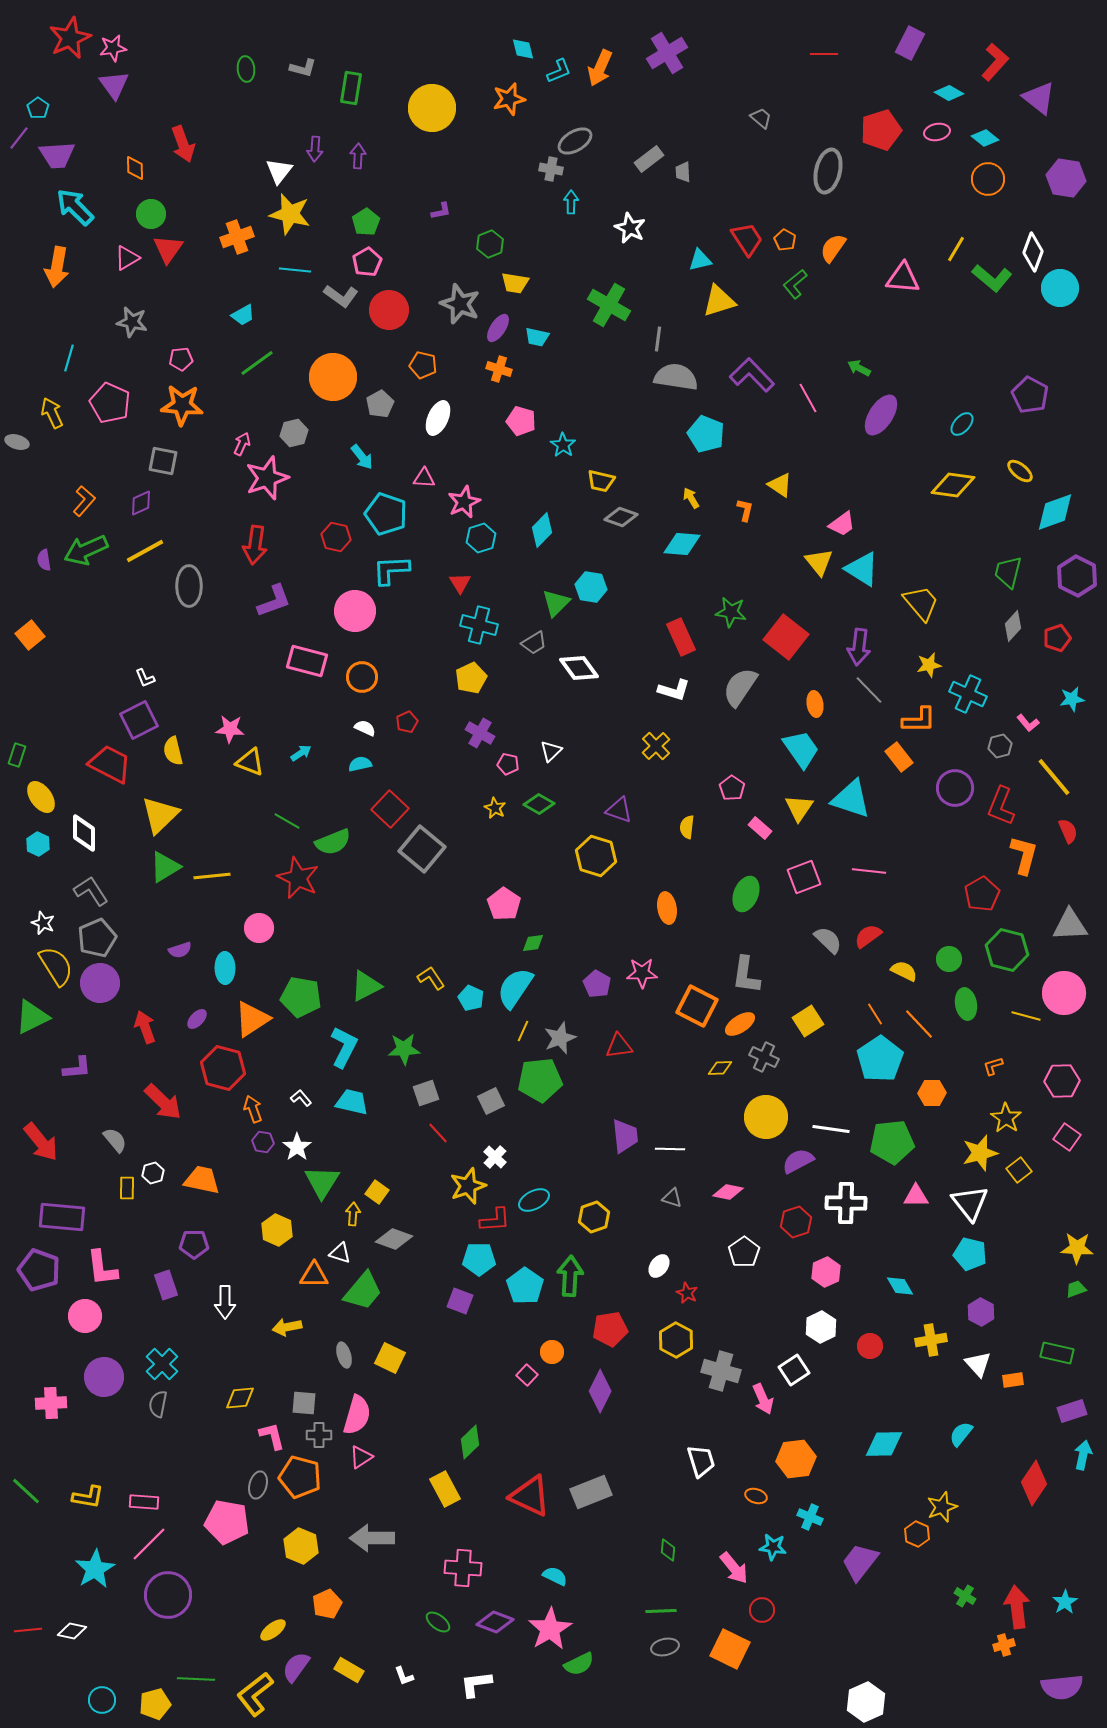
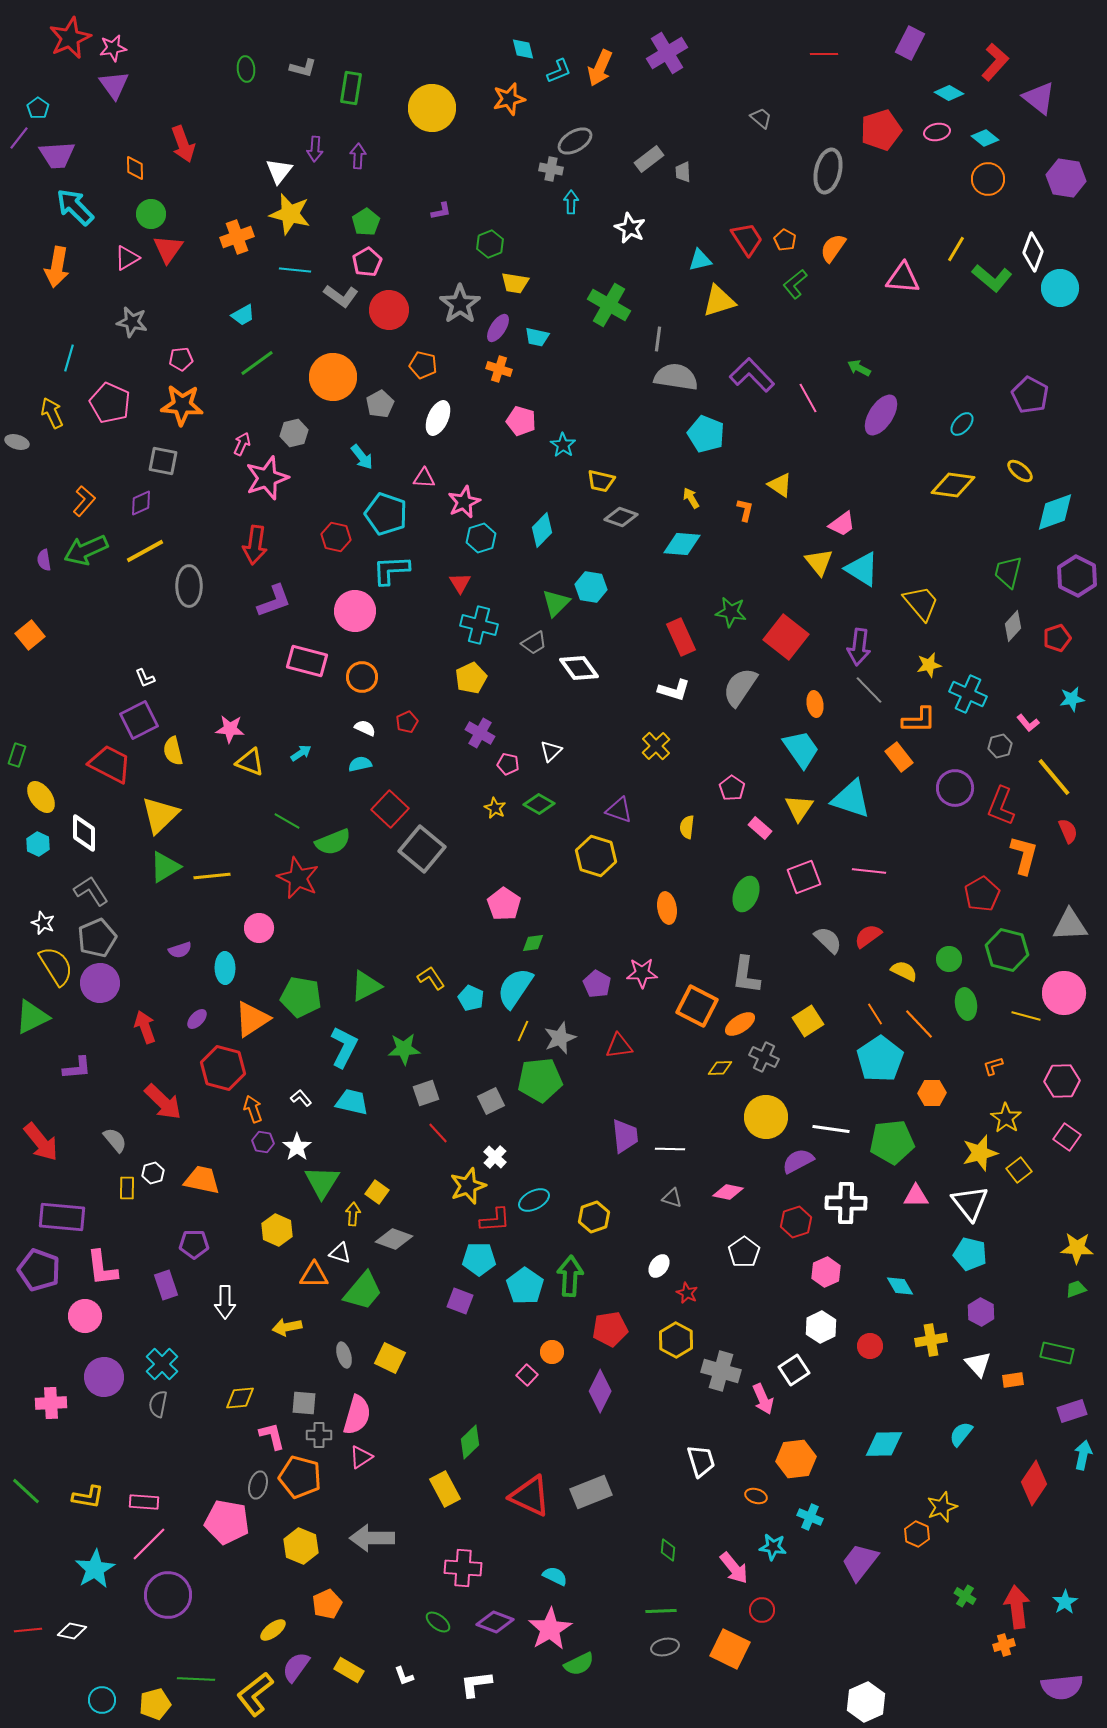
gray star at (460, 304): rotated 15 degrees clockwise
